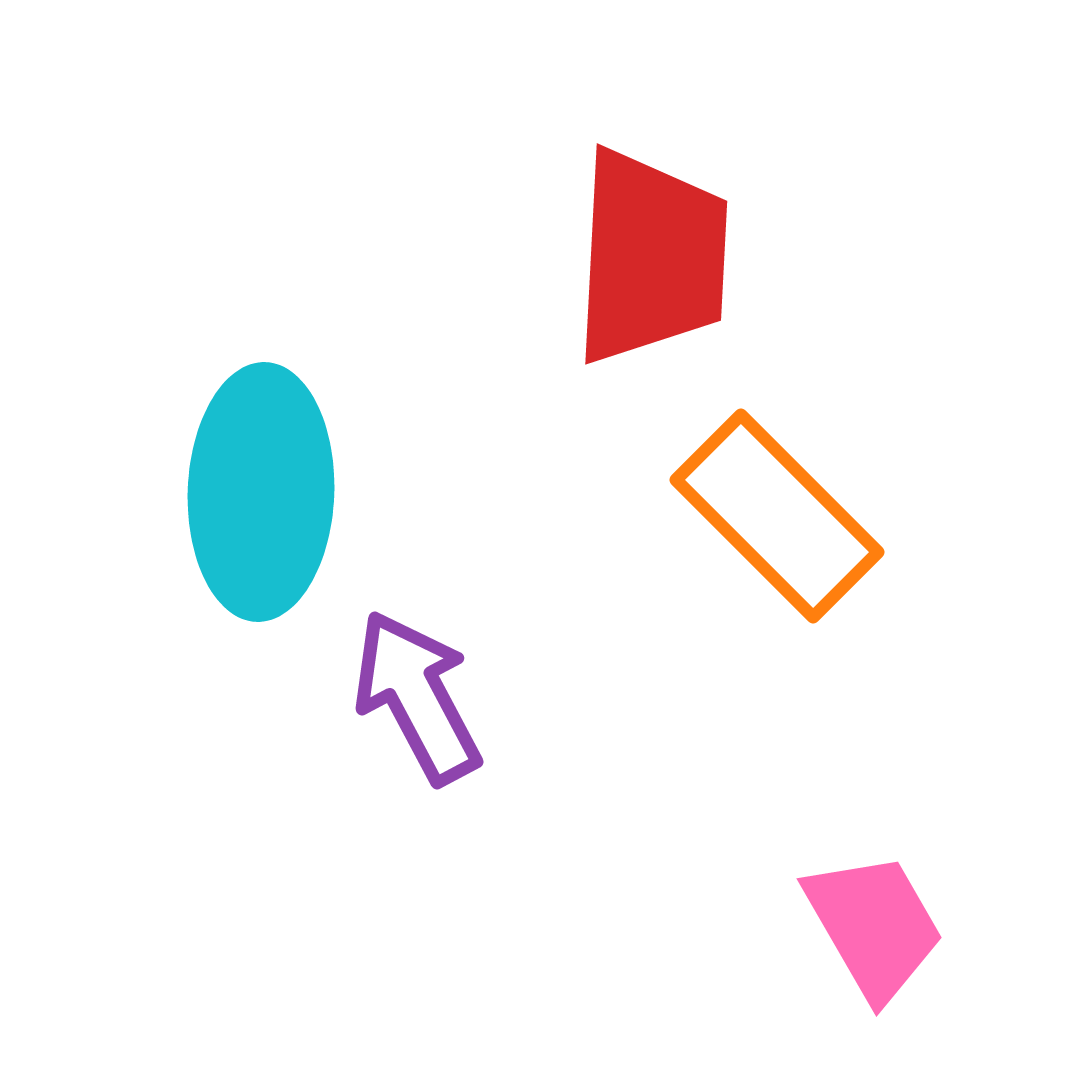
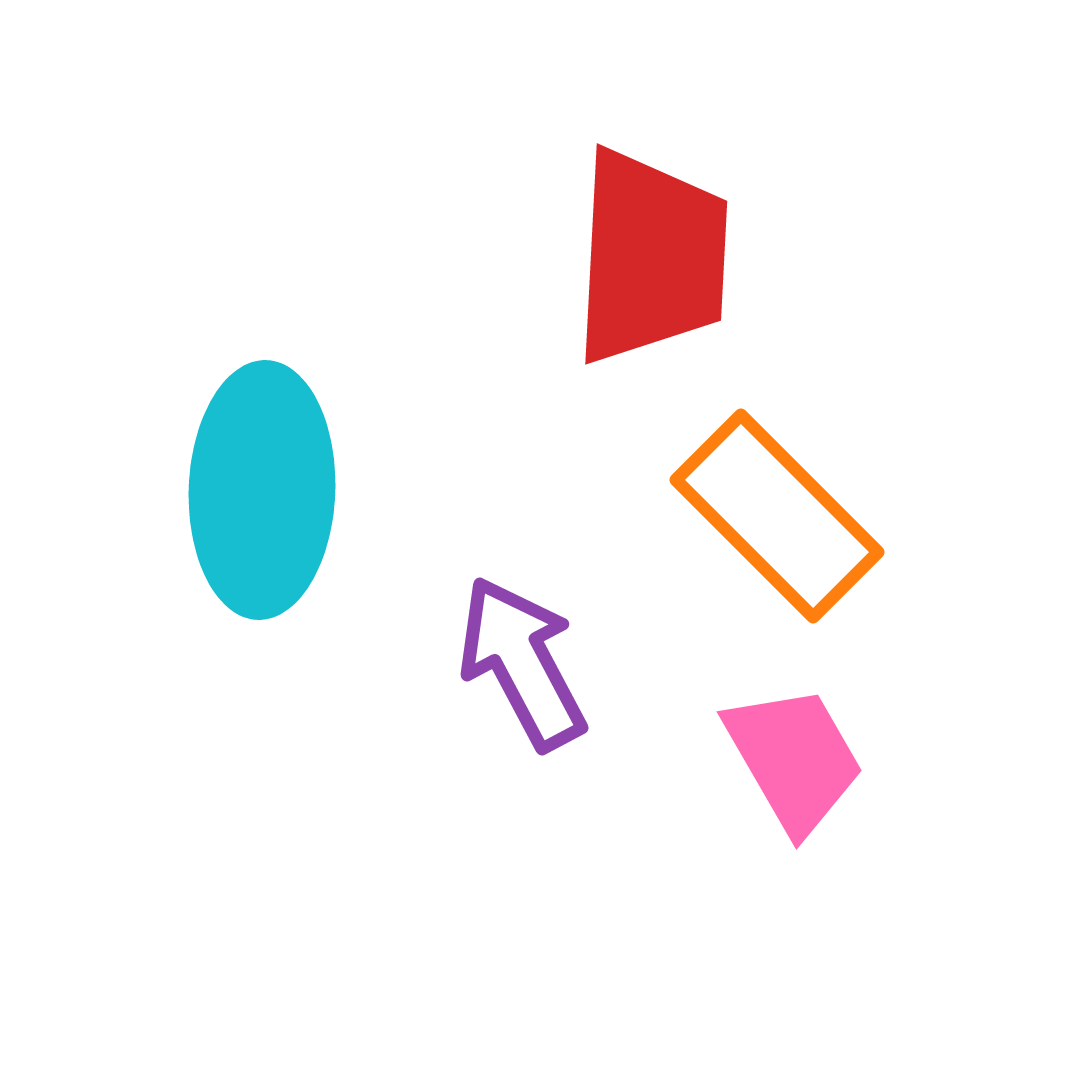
cyan ellipse: moved 1 px right, 2 px up
purple arrow: moved 105 px right, 34 px up
pink trapezoid: moved 80 px left, 167 px up
